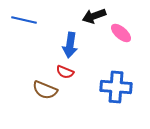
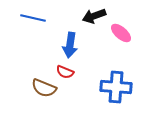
blue line: moved 9 px right, 2 px up
brown semicircle: moved 1 px left, 2 px up
